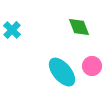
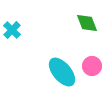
green diamond: moved 8 px right, 4 px up
